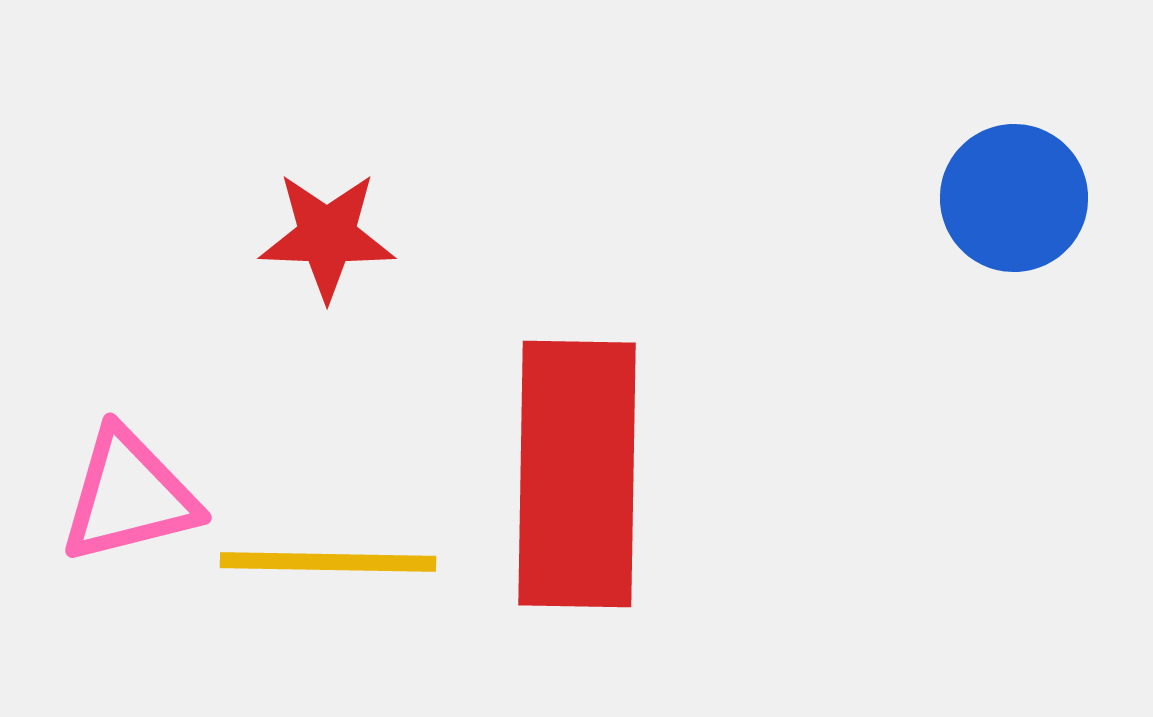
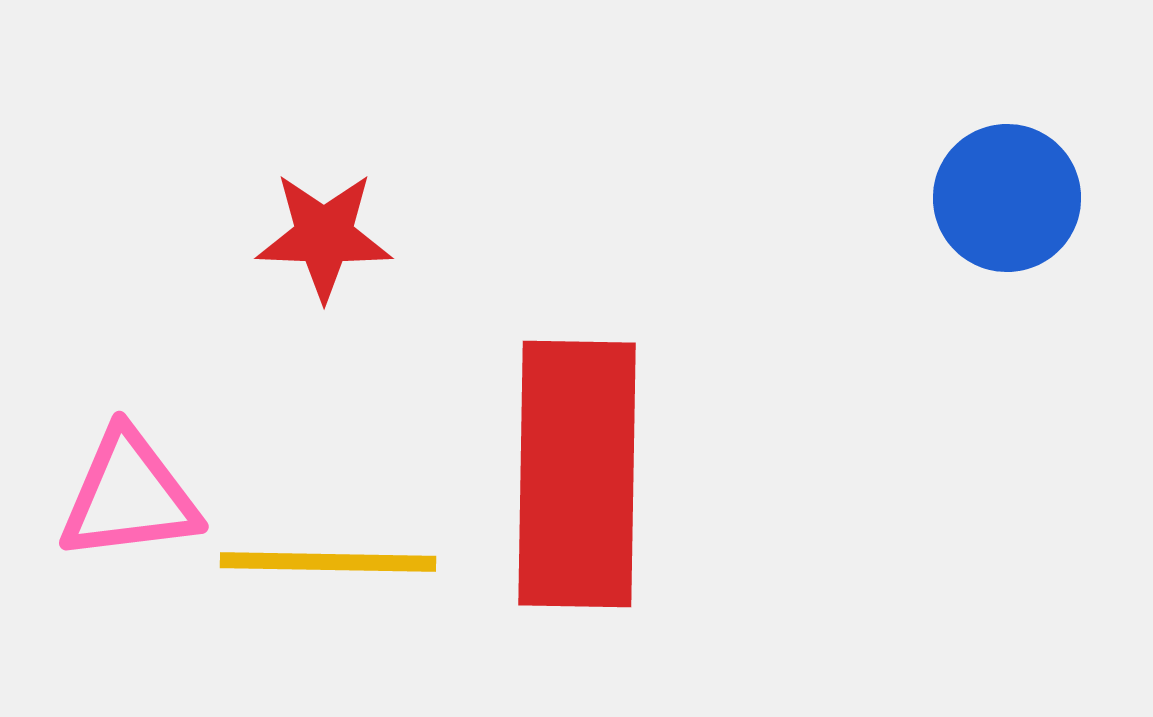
blue circle: moved 7 px left
red star: moved 3 px left
pink triangle: rotated 7 degrees clockwise
